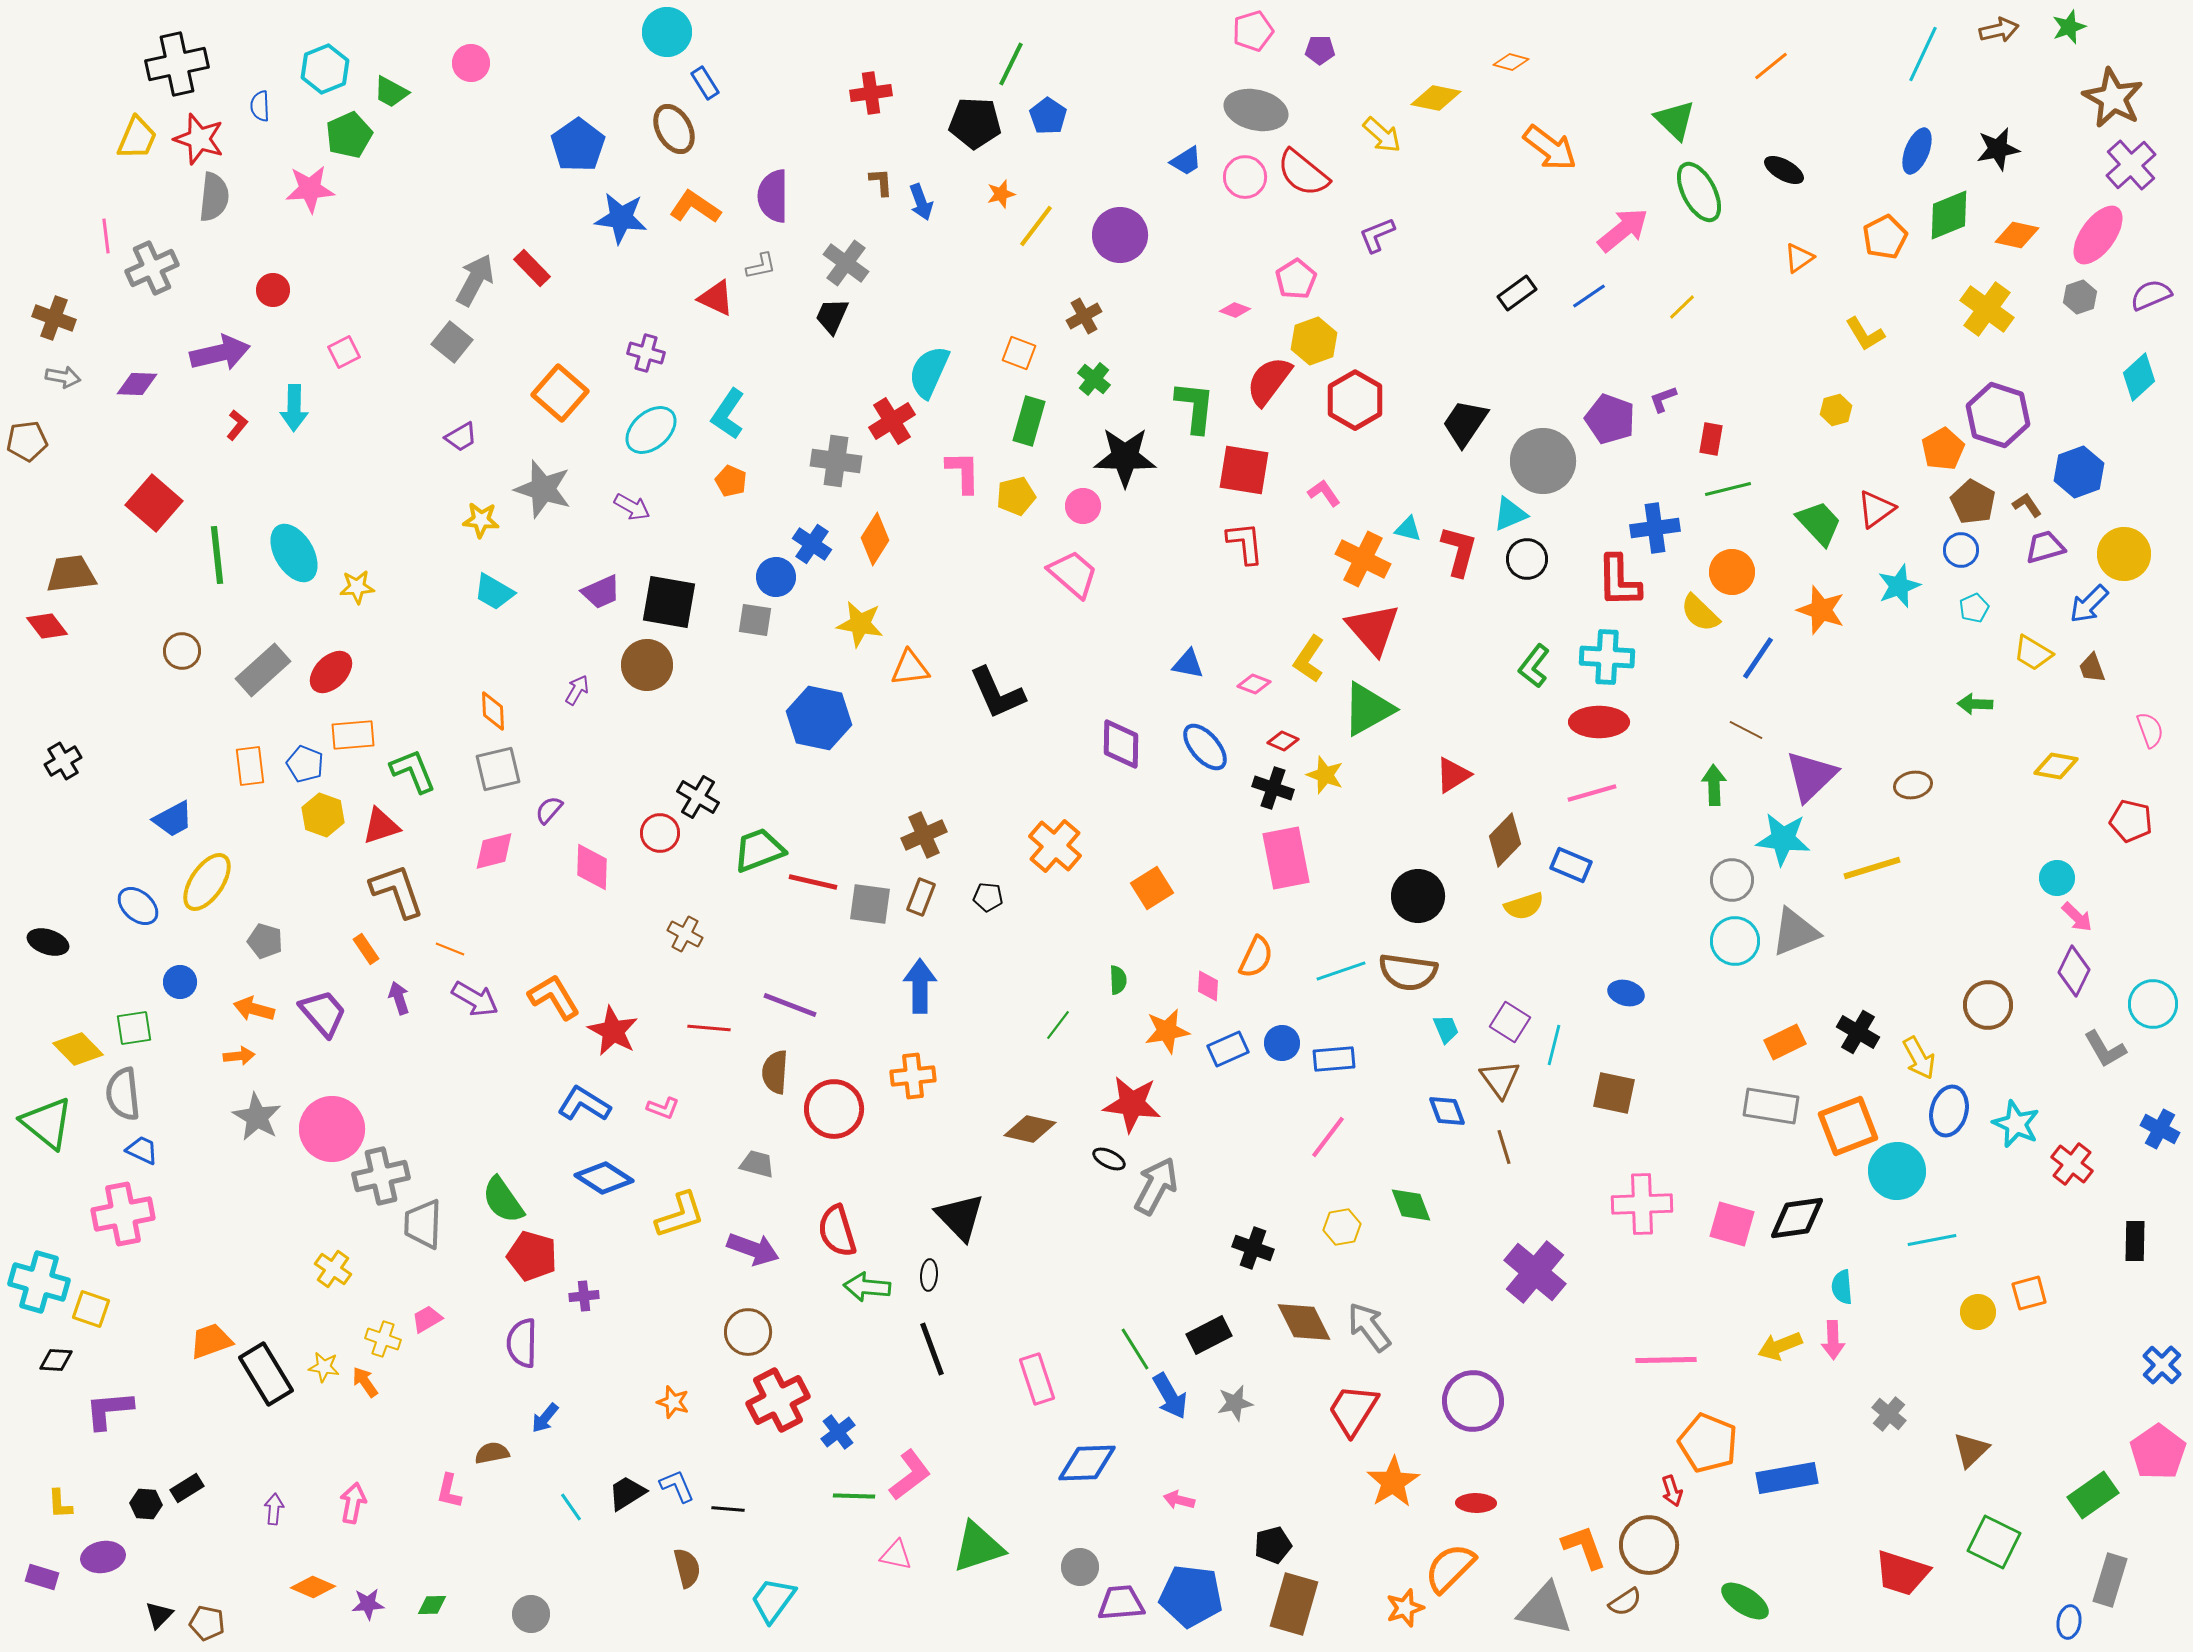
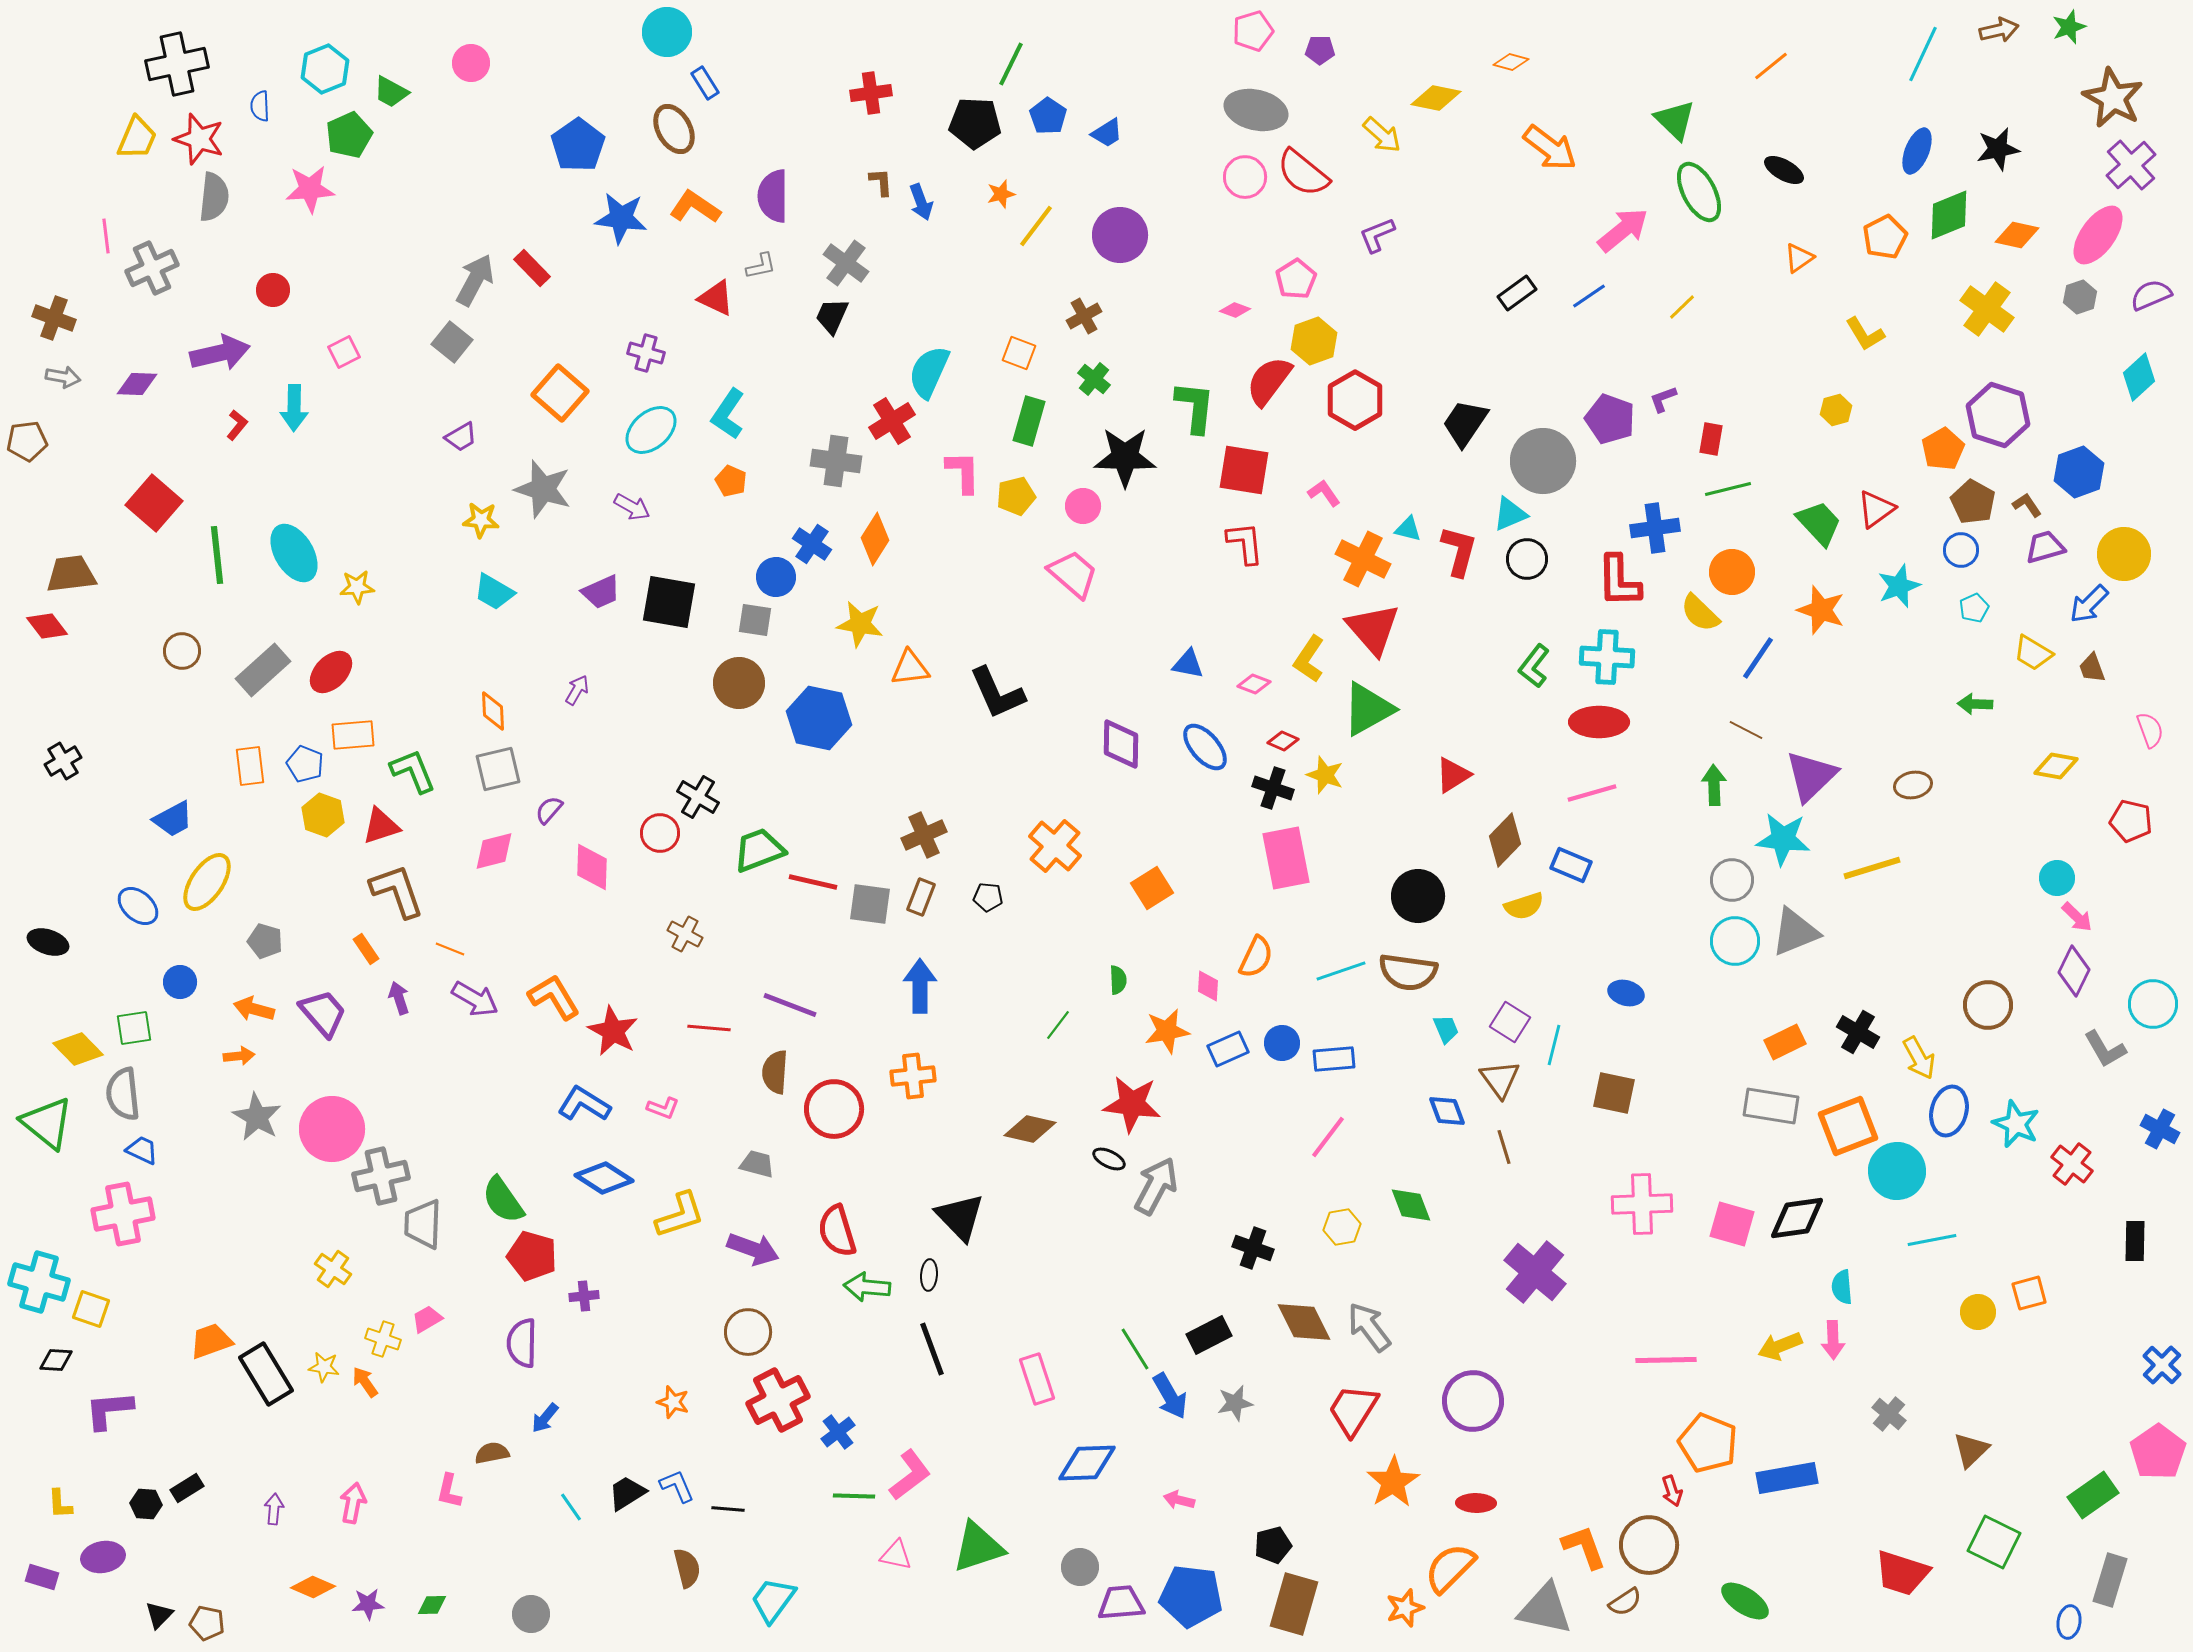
blue trapezoid at (1186, 161): moved 79 px left, 28 px up
brown circle at (647, 665): moved 92 px right, 18 px down
